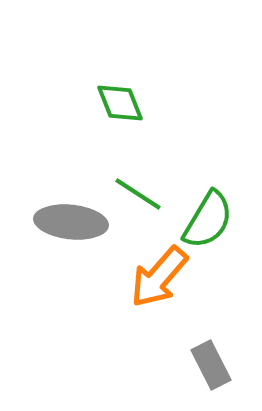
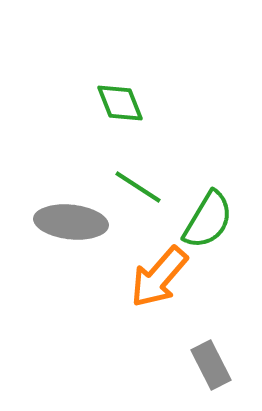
green line: moved 7 px up
